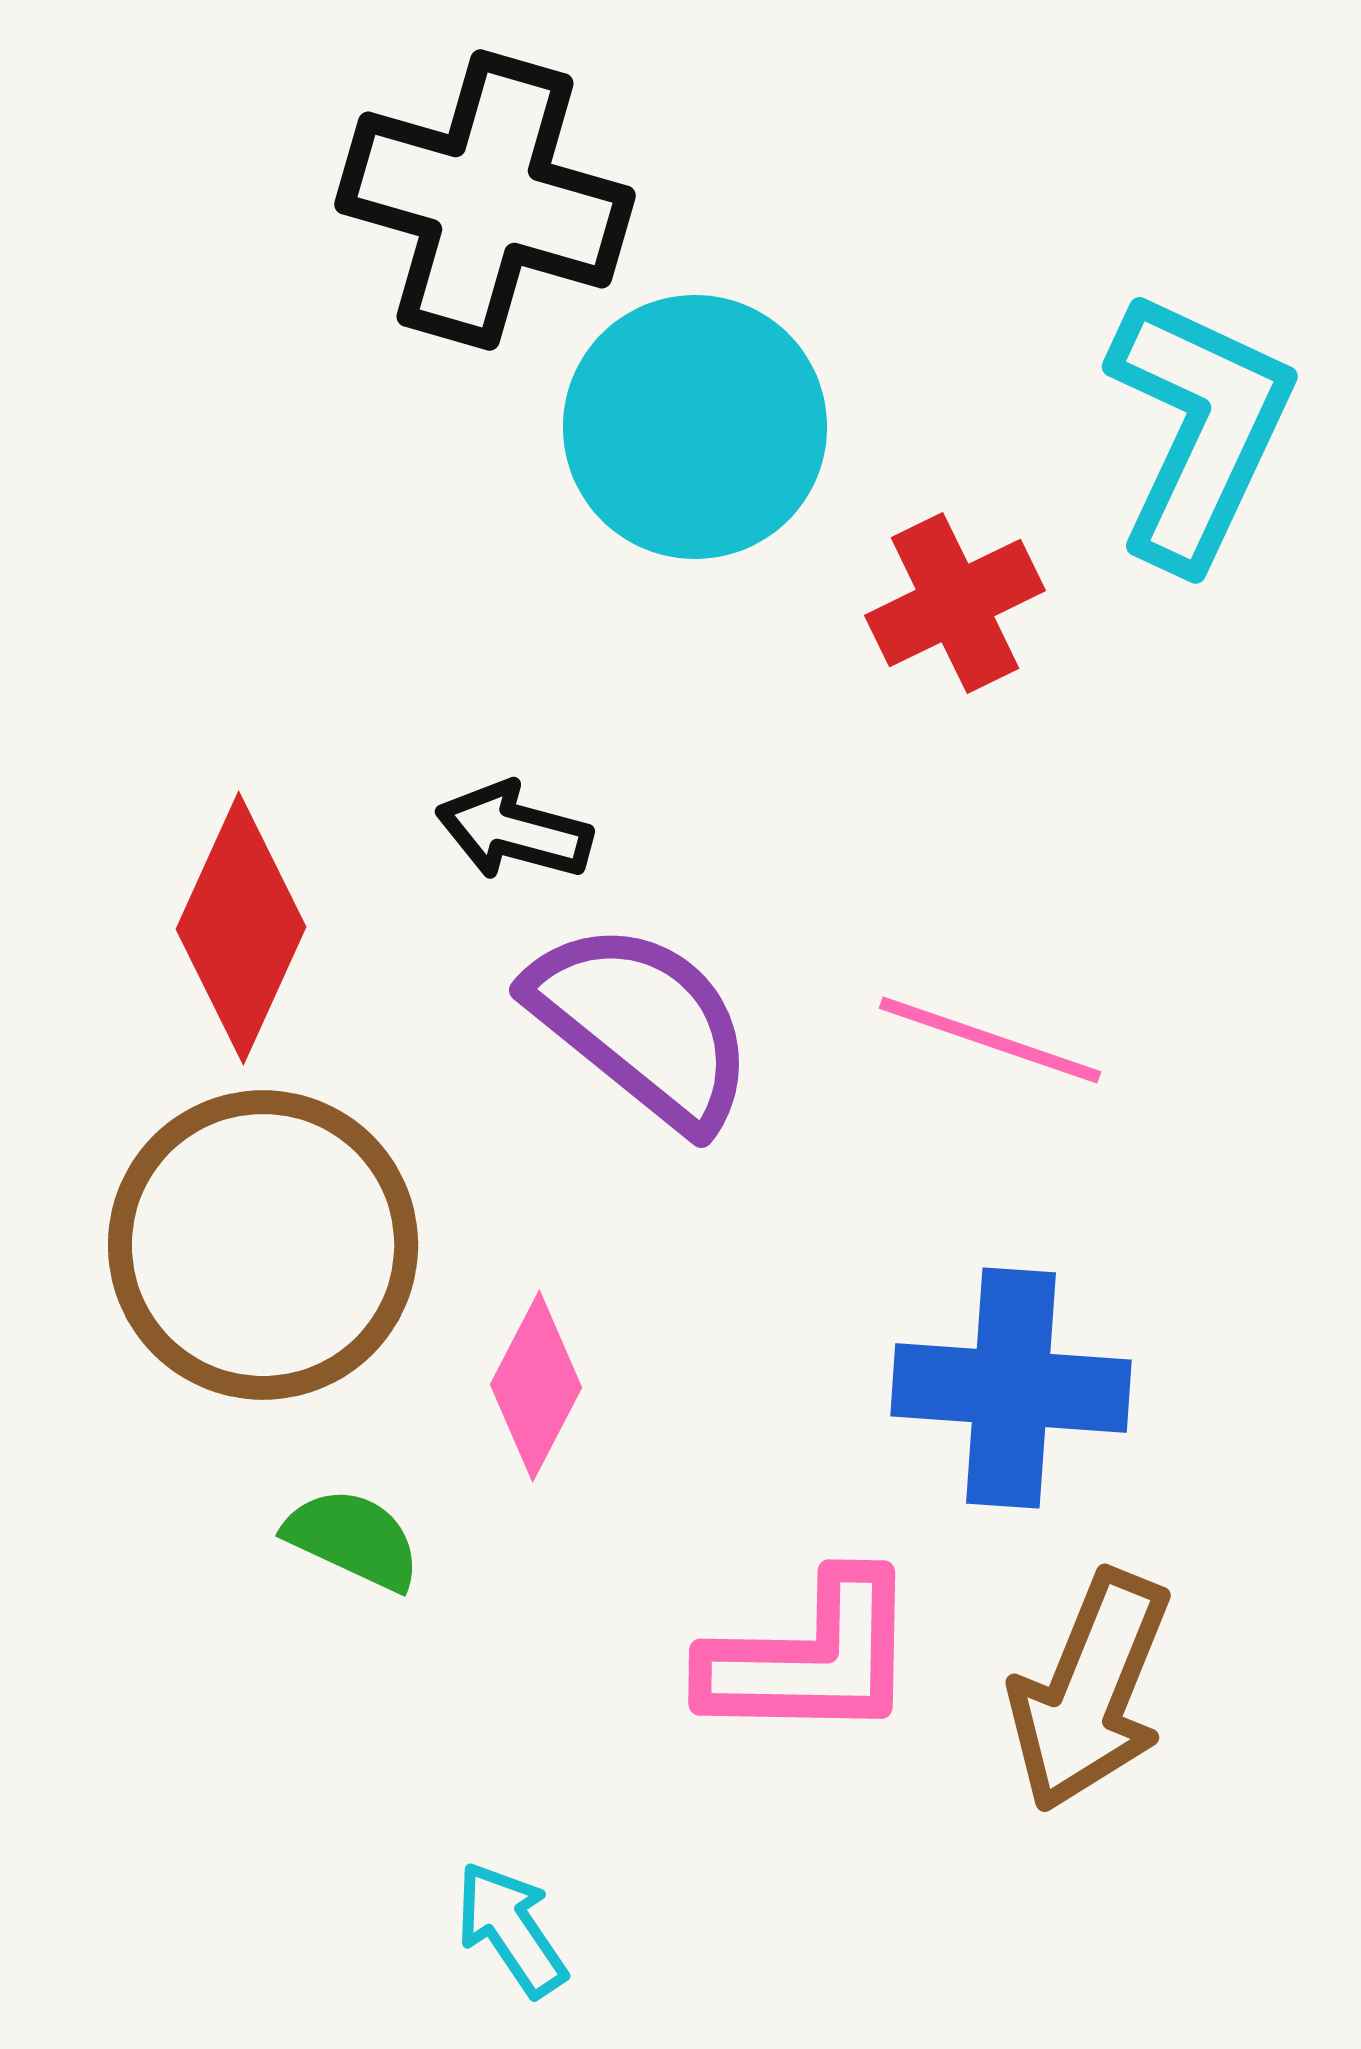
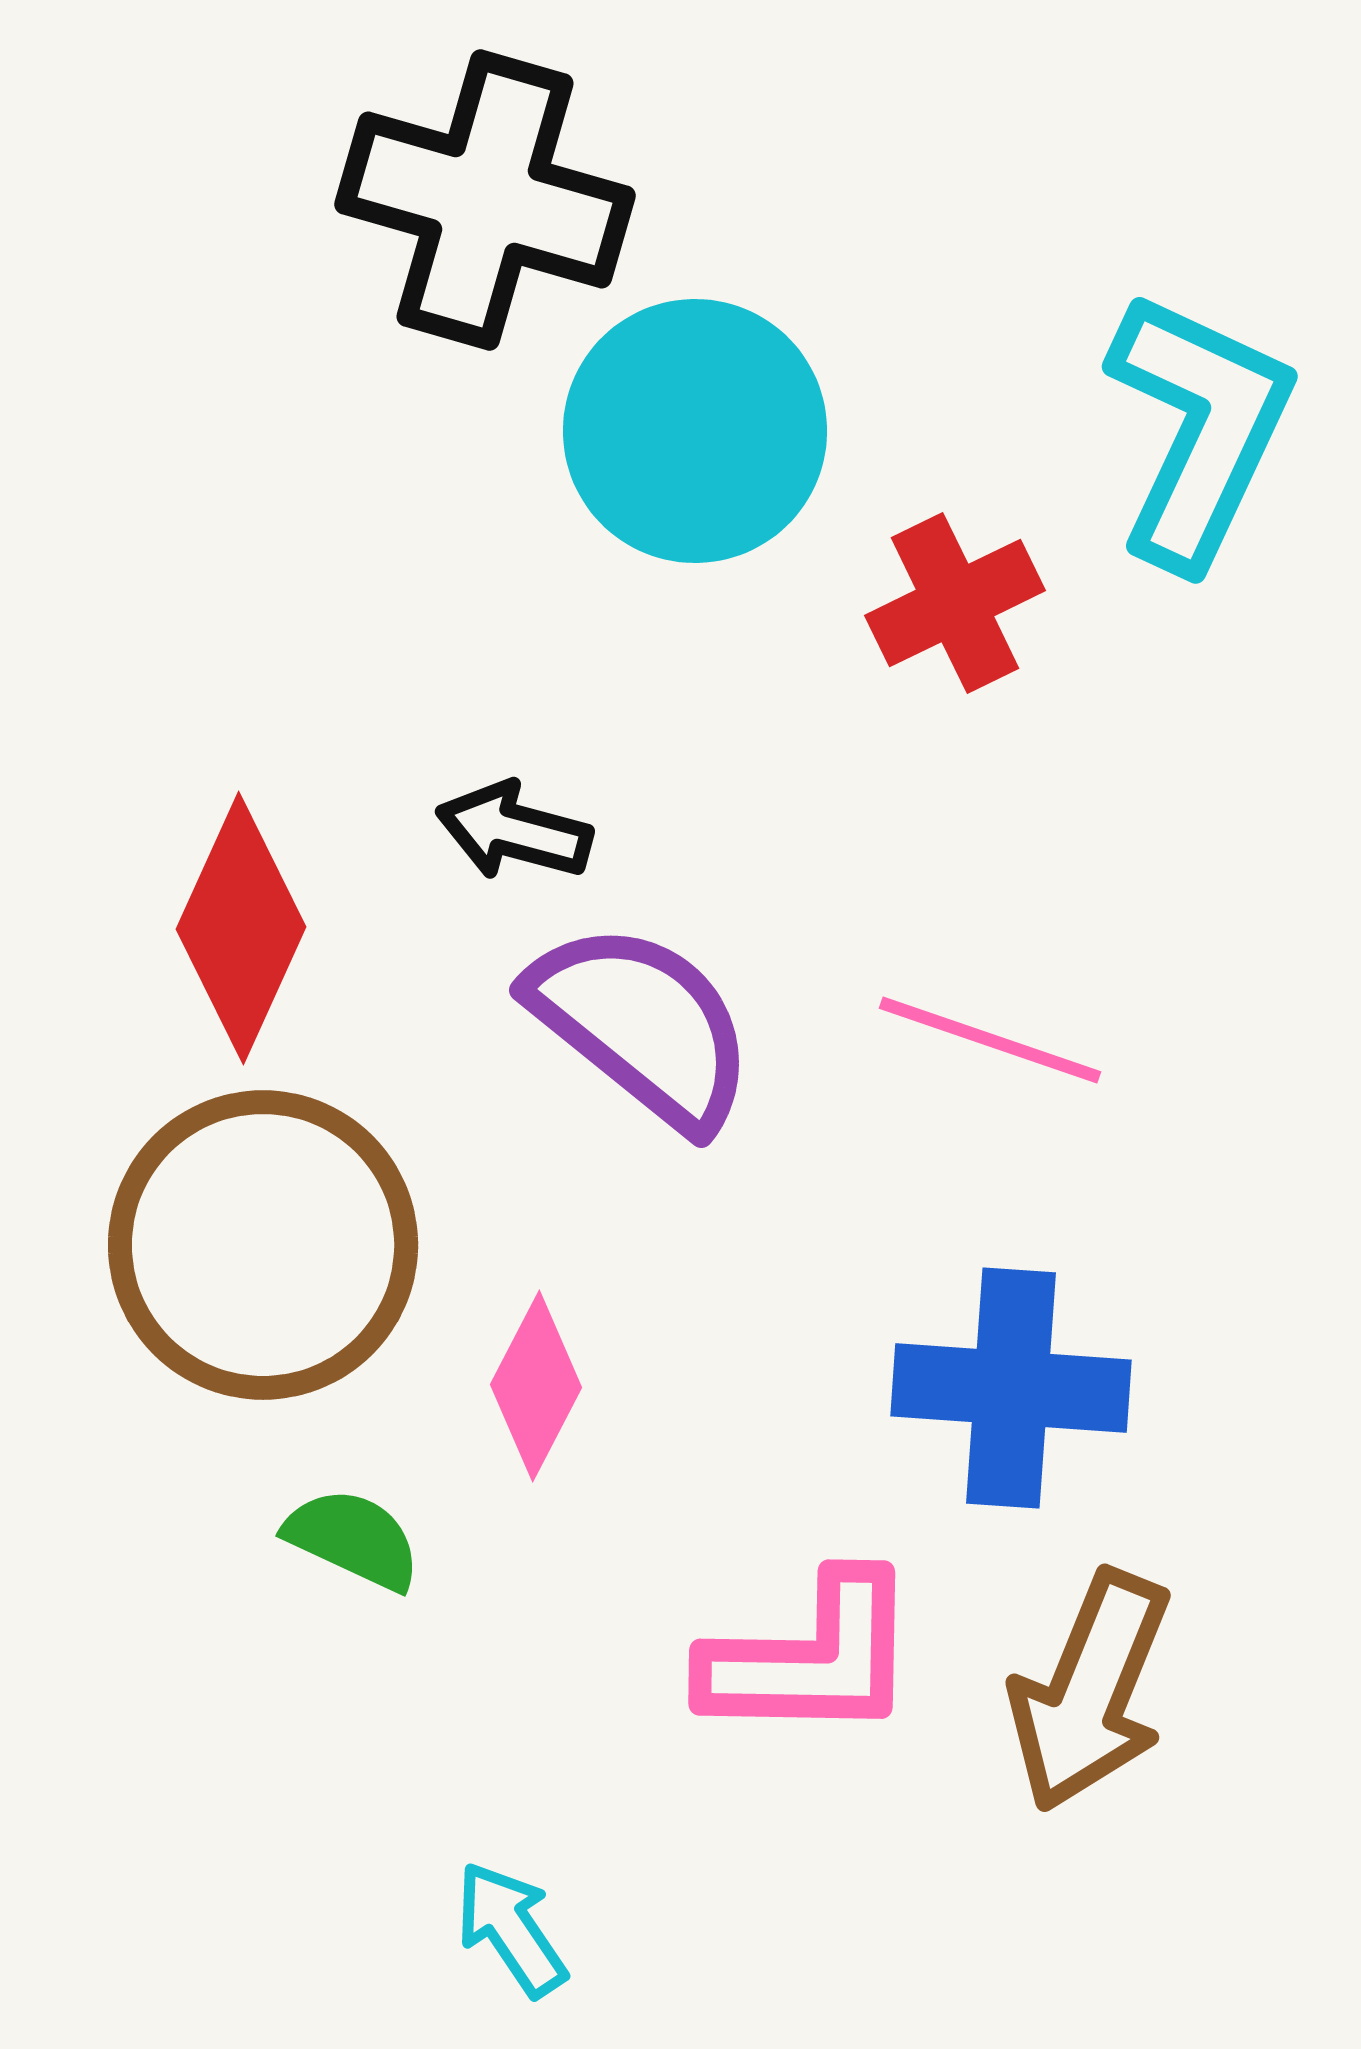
cyan circle: moved 4 px down
